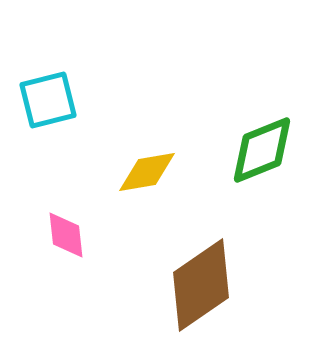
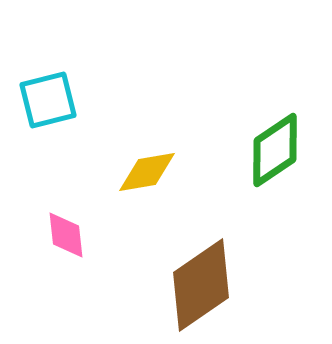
green diamond: moved 13 px right; rotated 12 degrees counterclockwise
